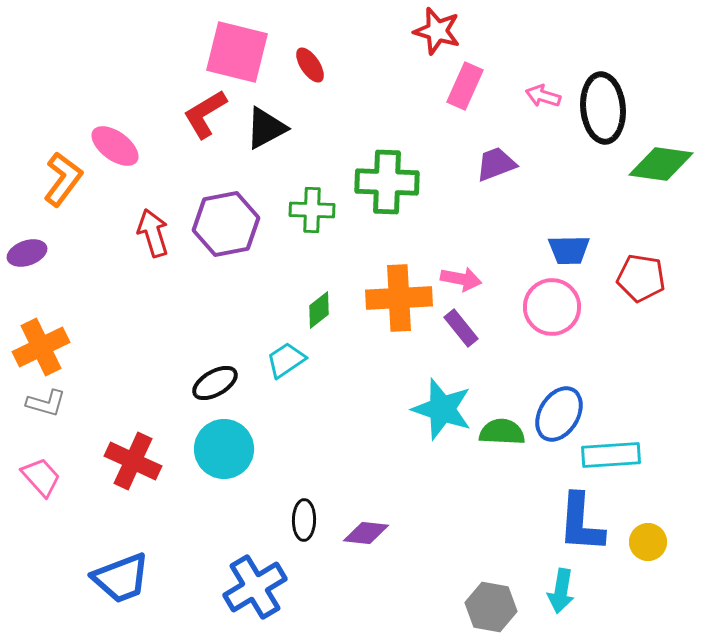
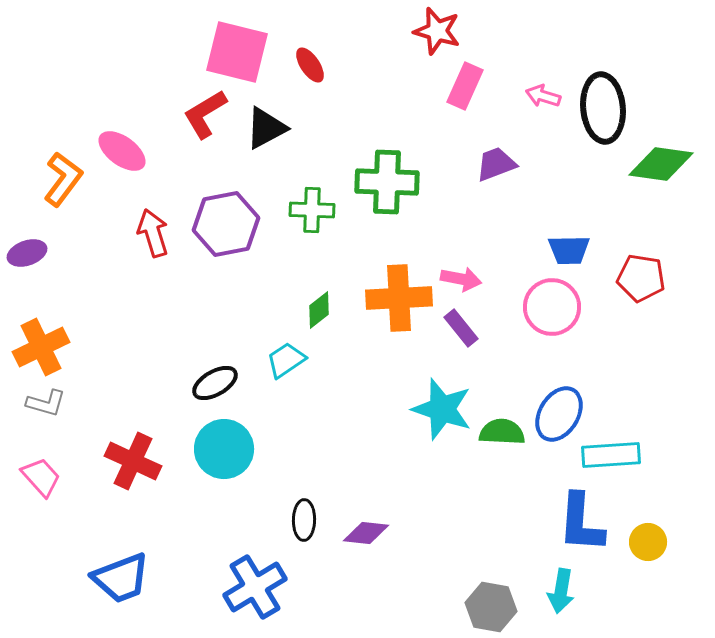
pink ellipse at (115, 146): moved 7 px right, 5 px down
